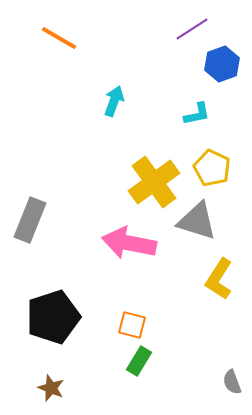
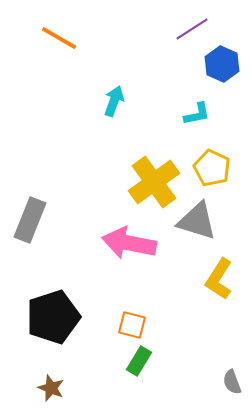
blue hexagon: rotated 16 degrees counterclockwise
